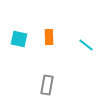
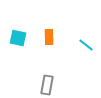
cyan square: moved 1 px left, 1 px up
